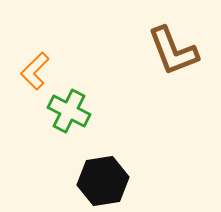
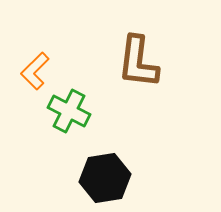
brown L-shape: moved 35 px left, 11 px down; rotated 28 degrees clockwise
black hexagon: moved 2 px right, 3 px up
